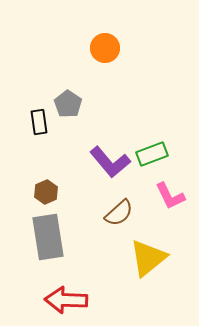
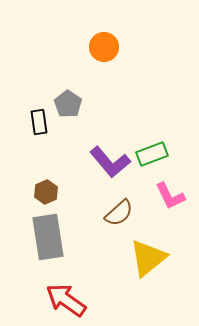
orange circle: moved 1 px left, 1 px up
red arrow: rotated 33 degrees clockwise
